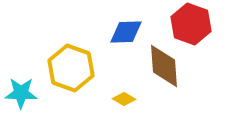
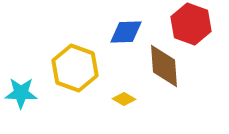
yellow hexagon: moved 4 px right
